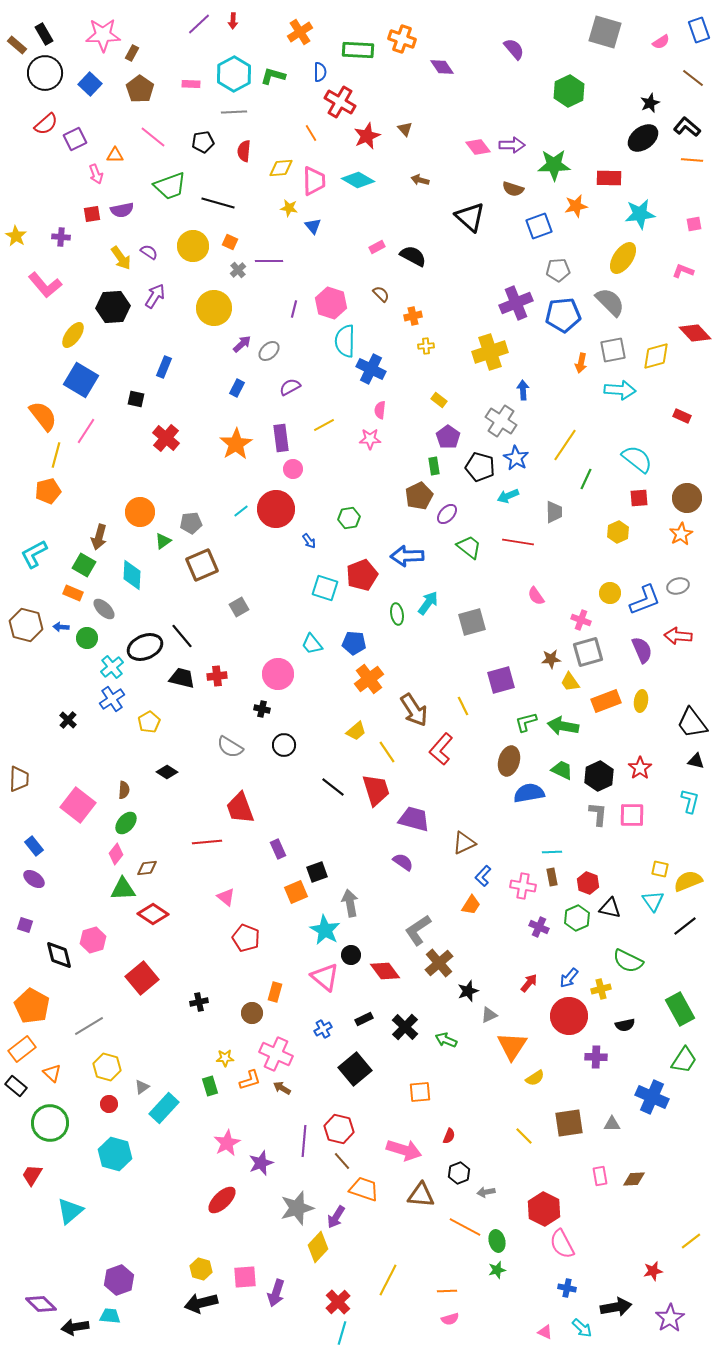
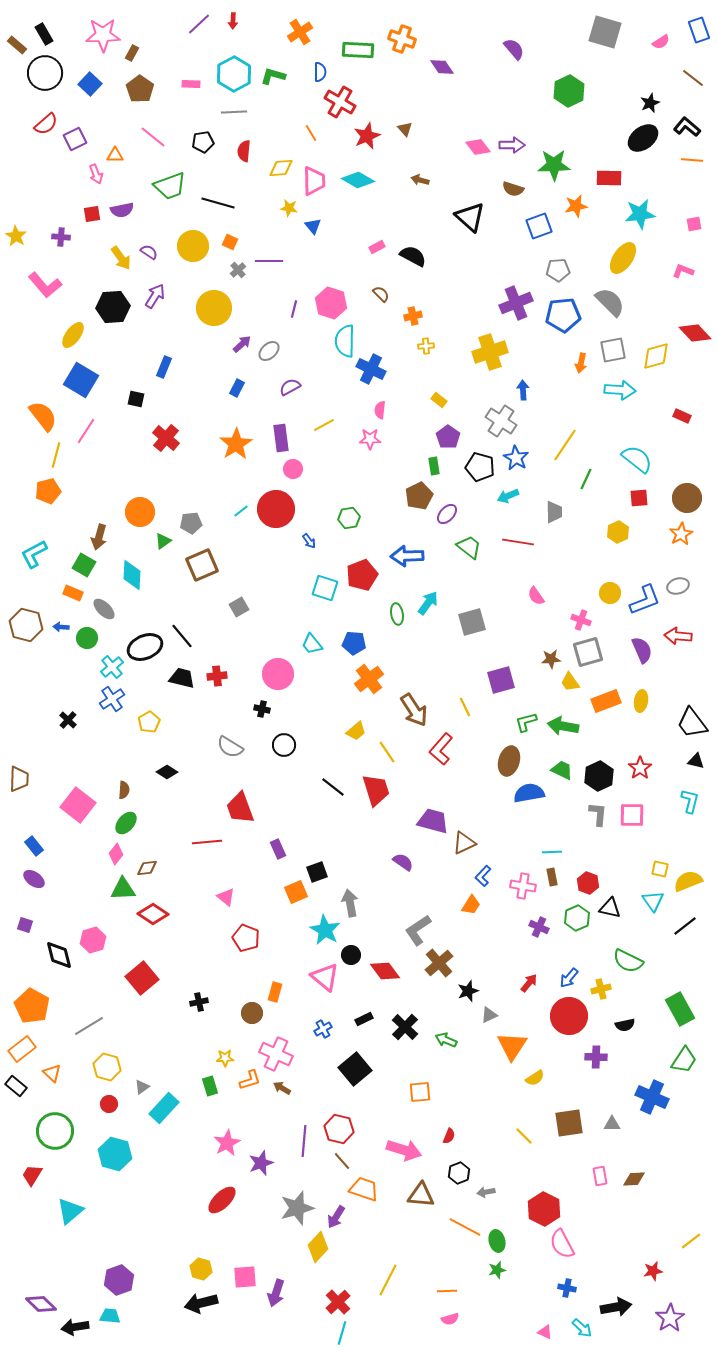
yellow line at (463, 706): moved 2 px right, 1 px down
purple trapezoid at (414, 819): moved 19 px right, 2 px down
green circle at (50, 1123): moved 5 px right, 8 px down
